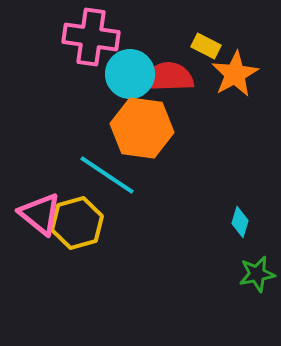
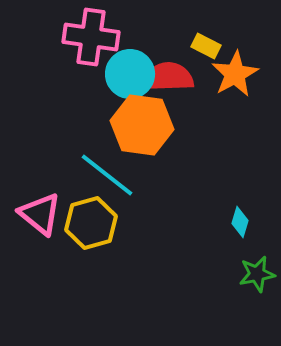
orange hexagon: moved 3 px up
cyan line: rotated 4 degrees clockwise
yellow hexagon: moved 14 px right
